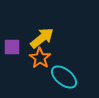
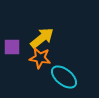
orange star: rotated 25 degrees counterclockwise
